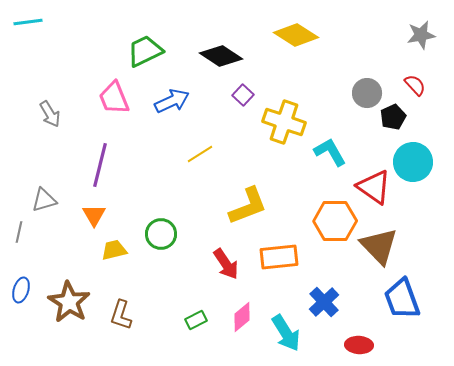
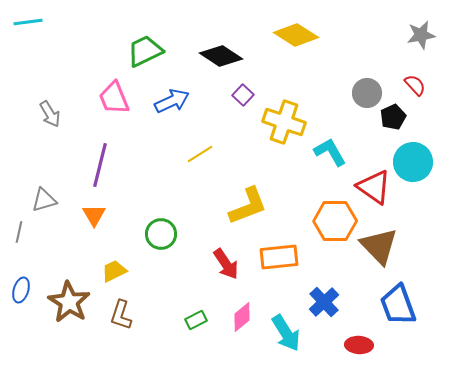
yellow trapezoid: moved 21 px down; rotated 12 degrees counterclockwise
blue trapezoid: moved 4 px left, 6 px down
